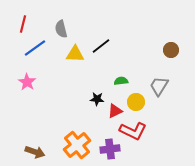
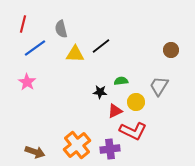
black star: moved 3 px right, 7 px up
